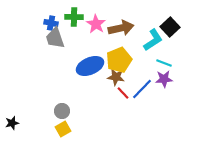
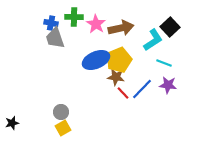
blue ellipse: moved 6 px right, 6 px up
purple star: moved 4 px right, 6 px down; rotated 12 degrees clockwise
gray circle: moved 1 px left, 1 px down
yellow square: moved 1 px up
